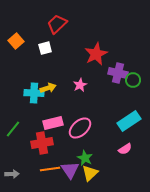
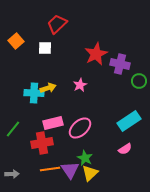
white square: rotated 16 degrees clockwise
purple cross: moved 2 px right, 9 px up
green circle: moved 6 px right, 1 px down
